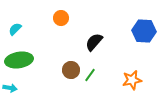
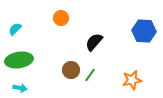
cyan arrow: moved 10 px right
